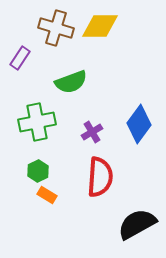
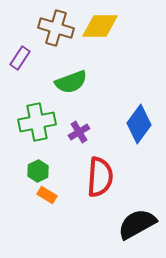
purple cross: moved 13 px left
